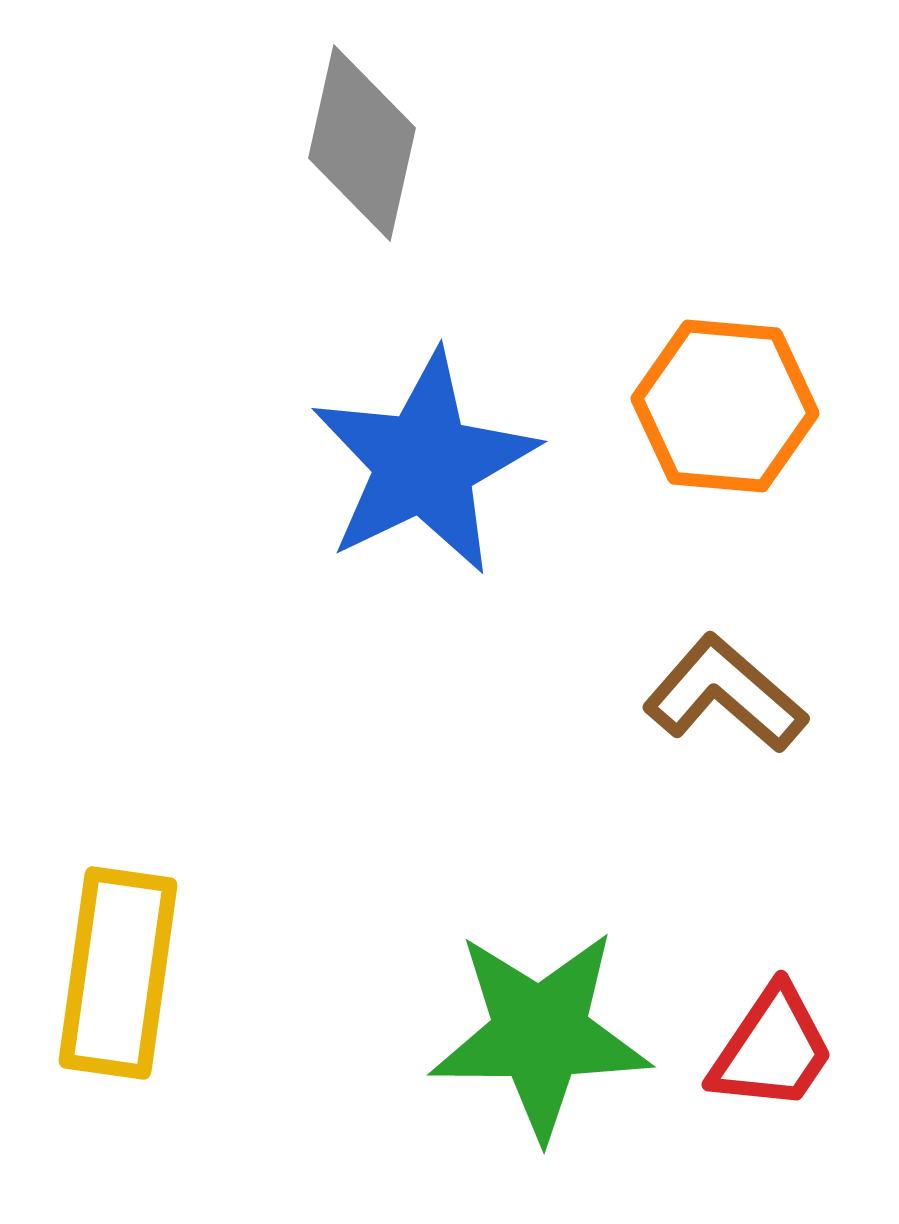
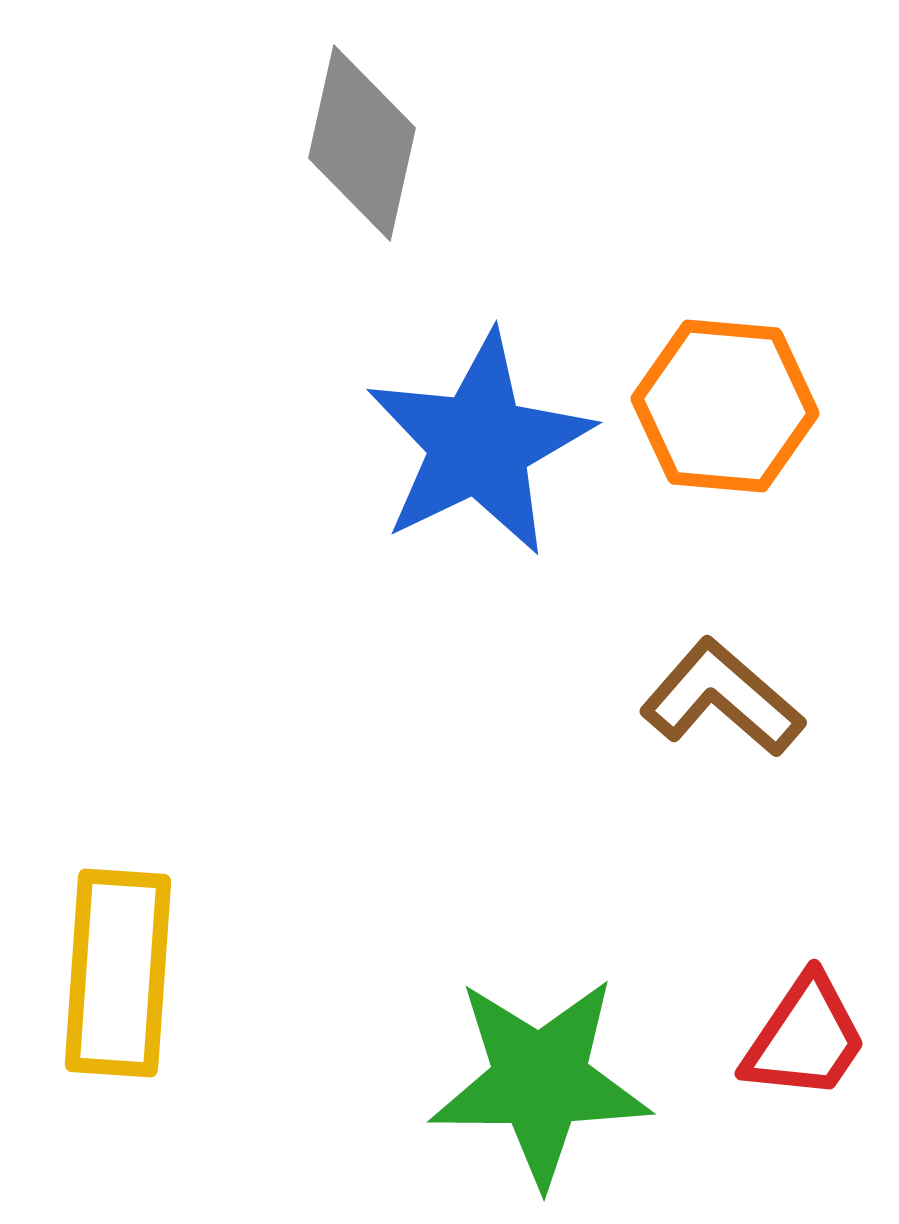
blue star: moved 55 px right, 19 px up
brown L-shape: moved 3 px left, 4 px down
yellow rectangle: rotated 4 degrees counterclockwise
green star: moved 47 px down
red trapezoid: moved 33 px right, 11 px up
